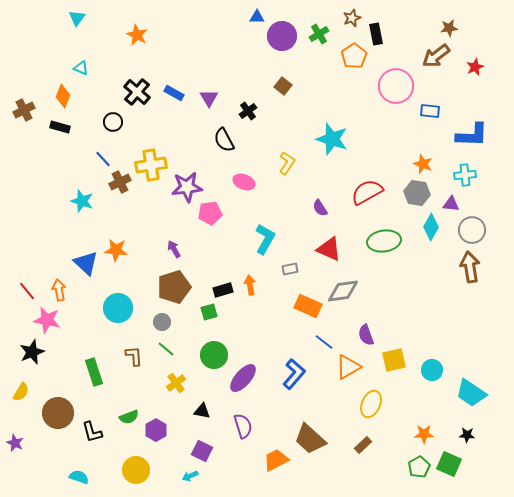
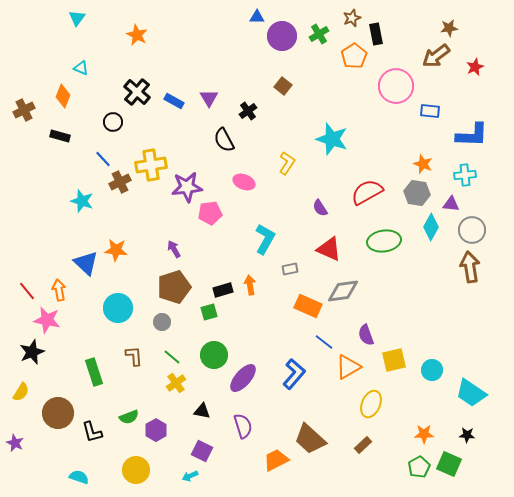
blue rectangle at (174, 93): moved 8 px down
black rectangle at (60, 127): moved 9 px down
green line at (166, 349): moved 6 px right, 8 px down
